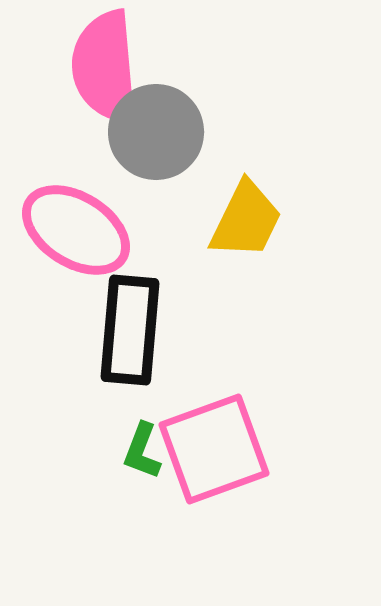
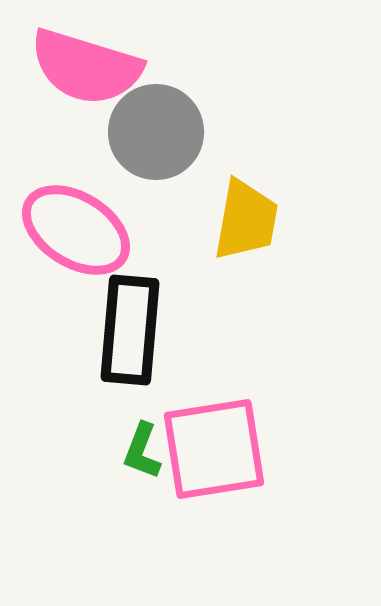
pink semicircle: moved 19 px left; rotated 68 degrees counterclockwise
yellow trapezoid: rotated 16 degrees counterclockwise
pink square: rotated 11 degrees clockwise
